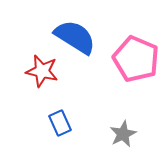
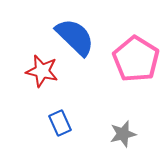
blue semicircle: rotated 12 degrees clockwise
pink pentagon: rotated 9 degrees clockwise
gray star: rotated 12 degrees clockwise
